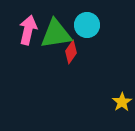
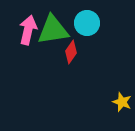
cyan circle: moved 2 px up
green triangle: moved 3 px left, 4 px up
yellow star: rotated 18 degrees counterclockwise
